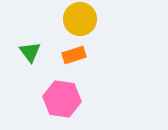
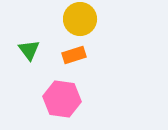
green triangle: moved 1 px left, 2 px up
